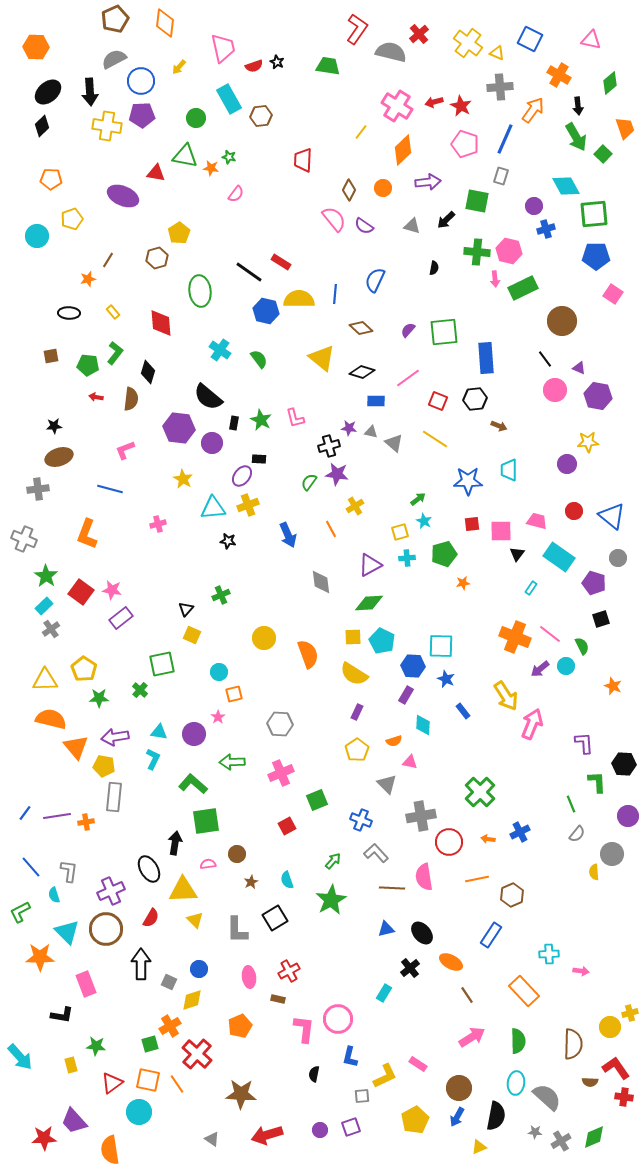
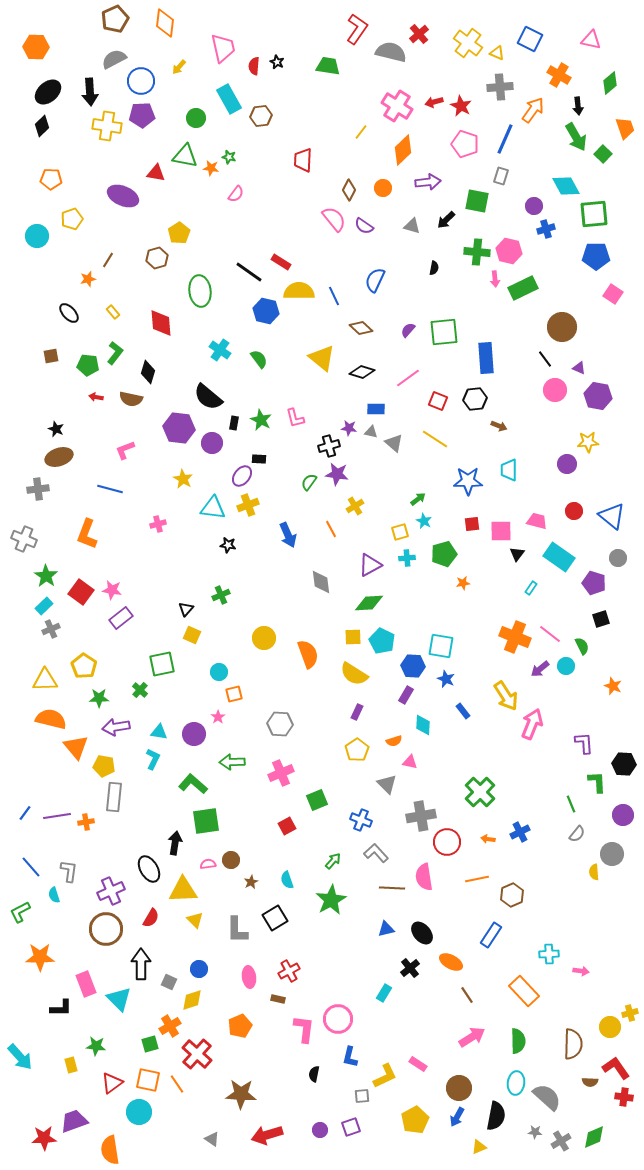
red semicircle at (254, 66): rotated 114 degrees clockwise
blue line at (335, 294): moved 1 px left, 2 px down; rotated 30 degrees counterclockwise
yellow semicircle at (299, 299): moved 8 px up
black ellipse at (69, 313): rotated 45 degrees clockwise
brown circle at (562, 321): moved 6 px down
brown semicircle at (131, 399): rotated 95 degrees clockwise
blue rectangle at (376, 401): moved 8 px down
black star at (54, 426): moved 2 px right, 3 px down; rotated 28 degrees clockwise
cyan triangle at (213, 508): rotated 12 degrees clockwise
black star at (228, 541): moved 4 px down
gray cross at (51, 629): rotated 12 degrees clockwise
cyan square at (441, 646): rotated 8 degrees clockwise
yellow pentagon at (84, 669): moved 3 px up
purple arrow at (115, 737): moved 1 px right, 10 px up
purple circle at (628, 816): moved 5 px left, 1 px up
red circle at (449, 842): moved 2 px left
brown circle at (237, 854): moved 6 px left, 6 px down
cyan triangle at (67, 932): moved 52 px right, 67 px down
black L-shape at (62, 1015): moved 1 px left, 7 px up; rotated 10 degrees counterclockwise
purple trapezoid at (74, 1121): rotated 112 degrees clockwise
